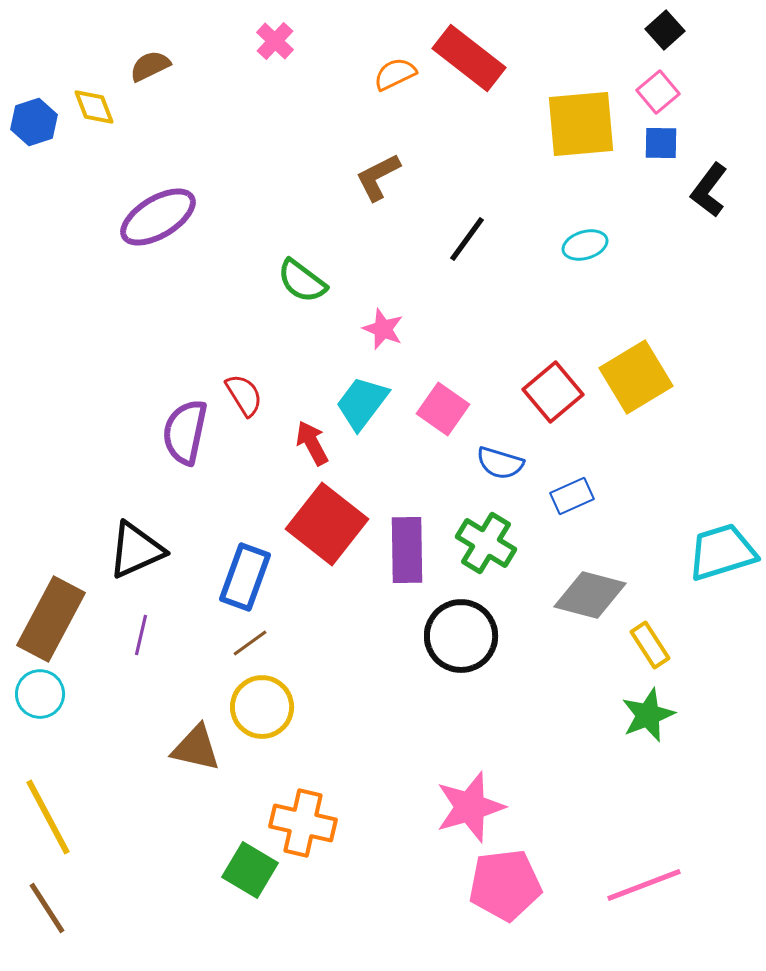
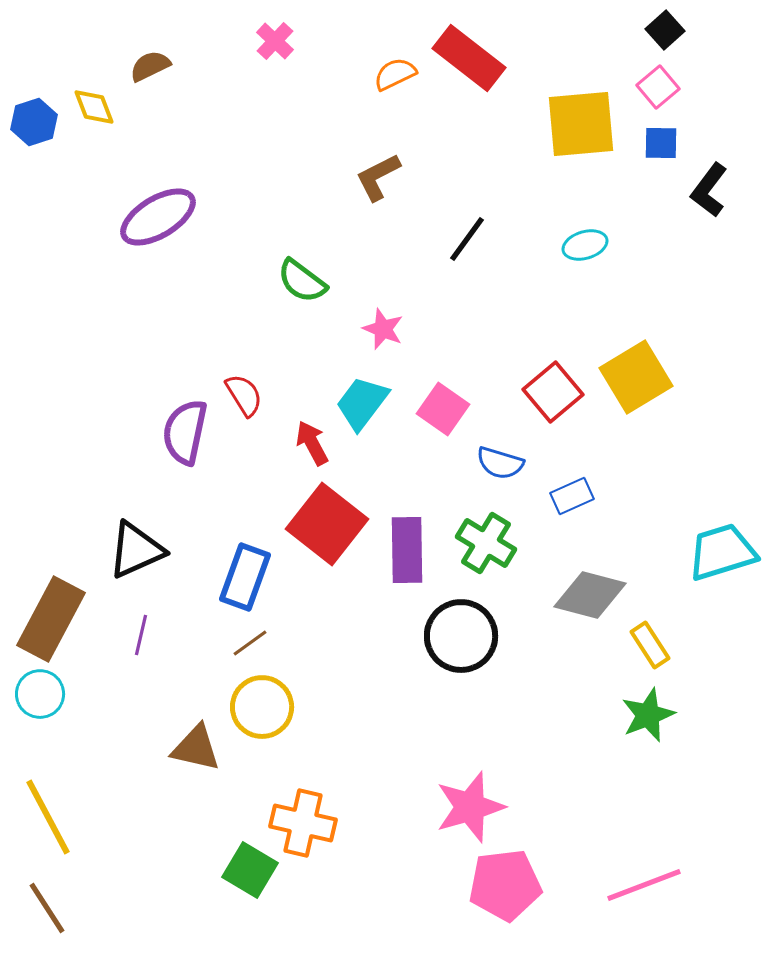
pink square at (658, 92): moved 5 px up
